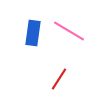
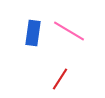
red line: moved 1 px right
